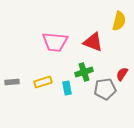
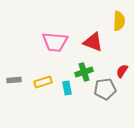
yellow semicircle: rotated 12 degrees counterclockwise
red semicircle: moved 3 px up
gray rectangle: moved 2 px right, 2 px up
